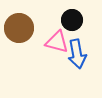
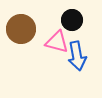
brown circle: moved 2 px right, 1 px down
blue arrow: moved 2 px down
